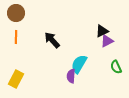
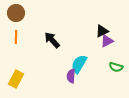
green semicircle: rotated 48 degrees counterclockwise
